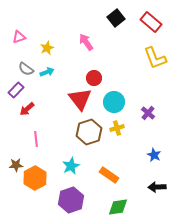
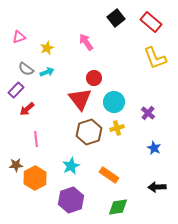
blue star: moved 7 px up
